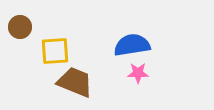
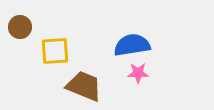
brown trapezoid: moved 9 px right, 4 px down
